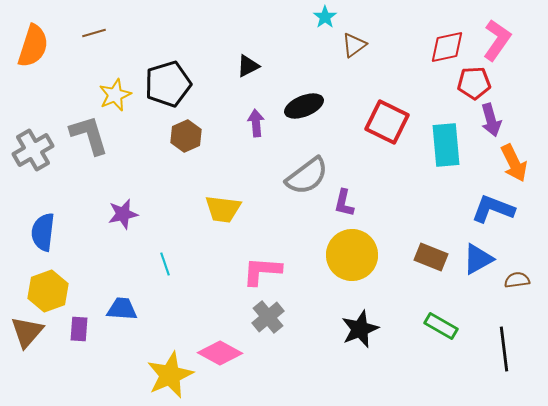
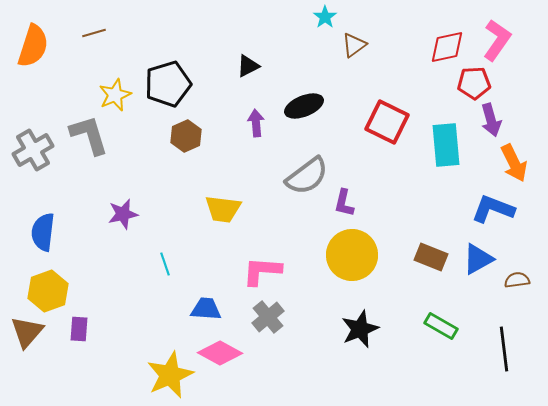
blue trapezoid at (122, 309): moved 84 px right
